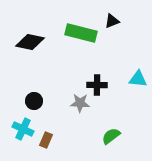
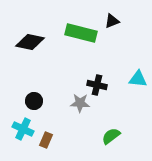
black cross: rotated 12 degrees clockwise
